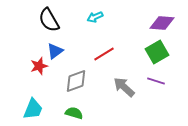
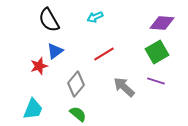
gray diamond: moved 3 px down; rotated 30 degrees counterclockwise
green semicircle: moved 4 px right, 1 px down; rotated 24 degrees clockwise
